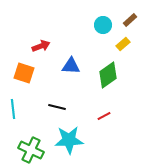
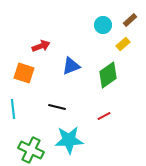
blue triangle: rotated 24 degrees counterclockwise
